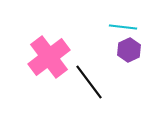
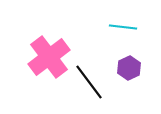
purple hexagon: moved 18 px down
